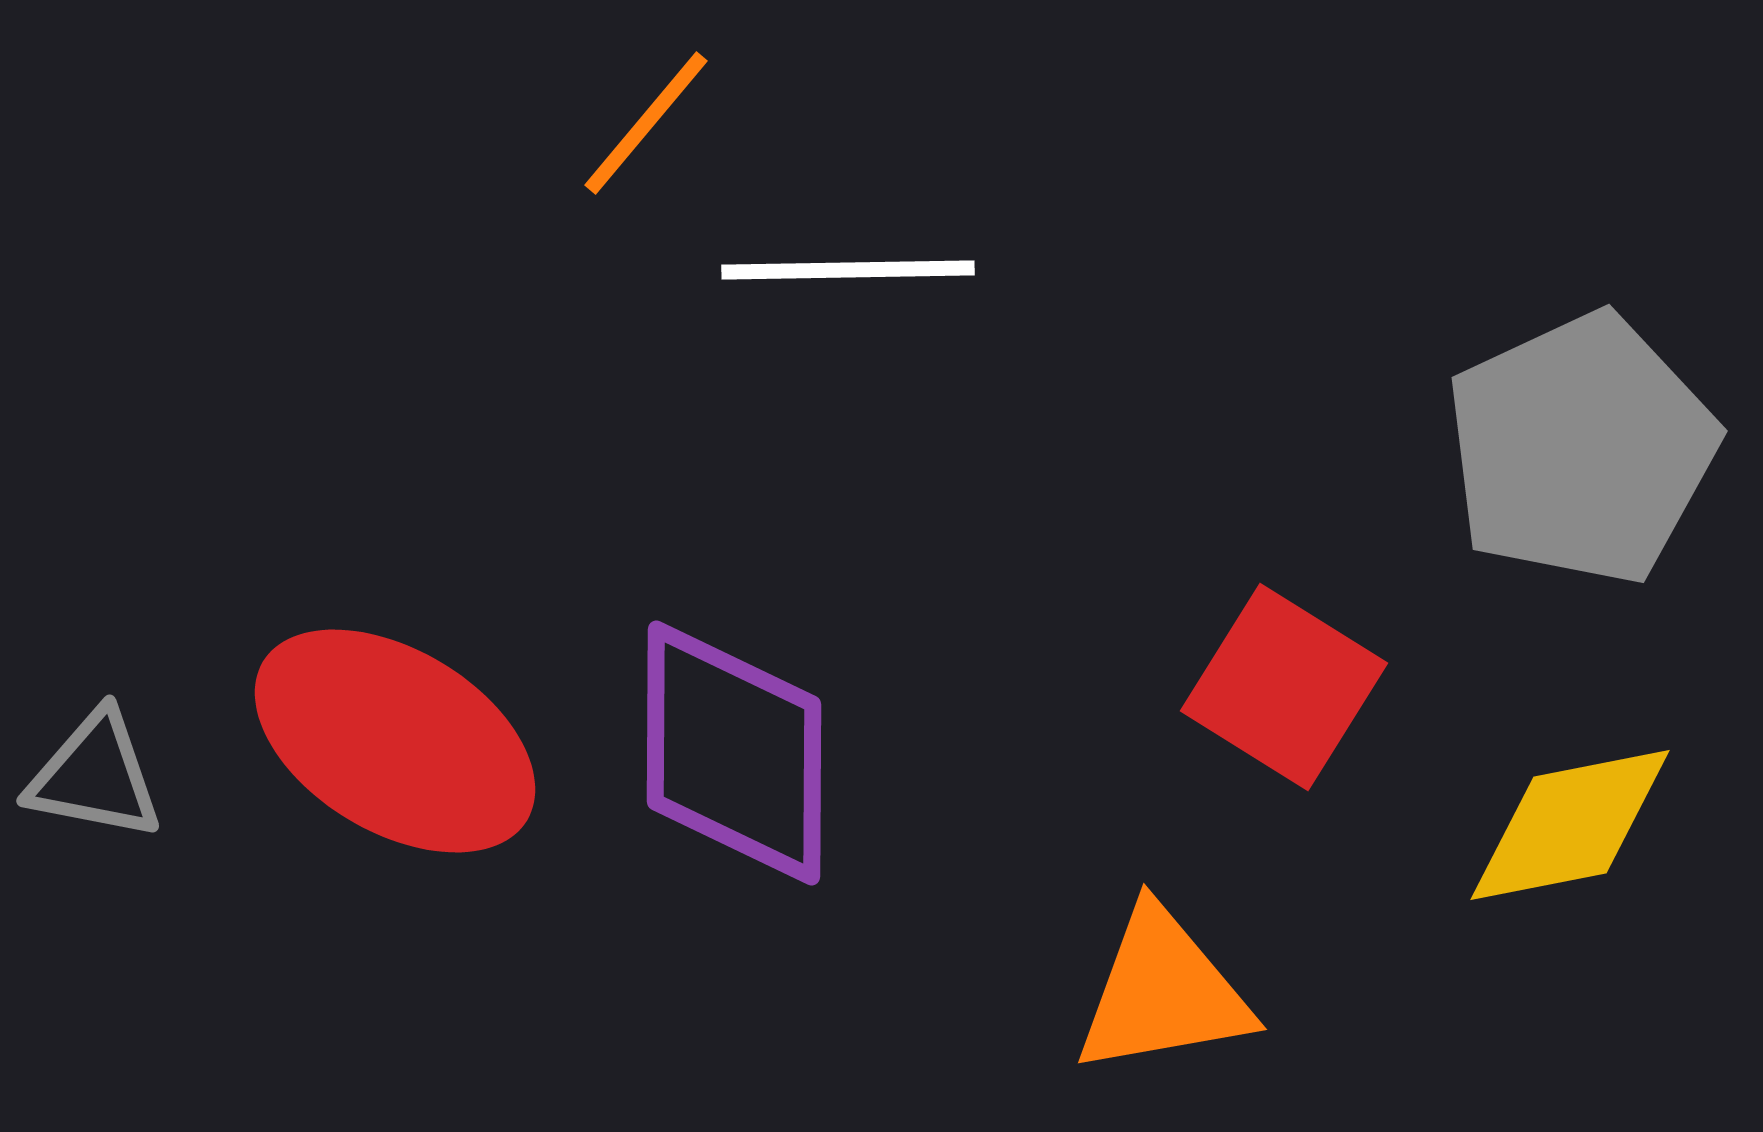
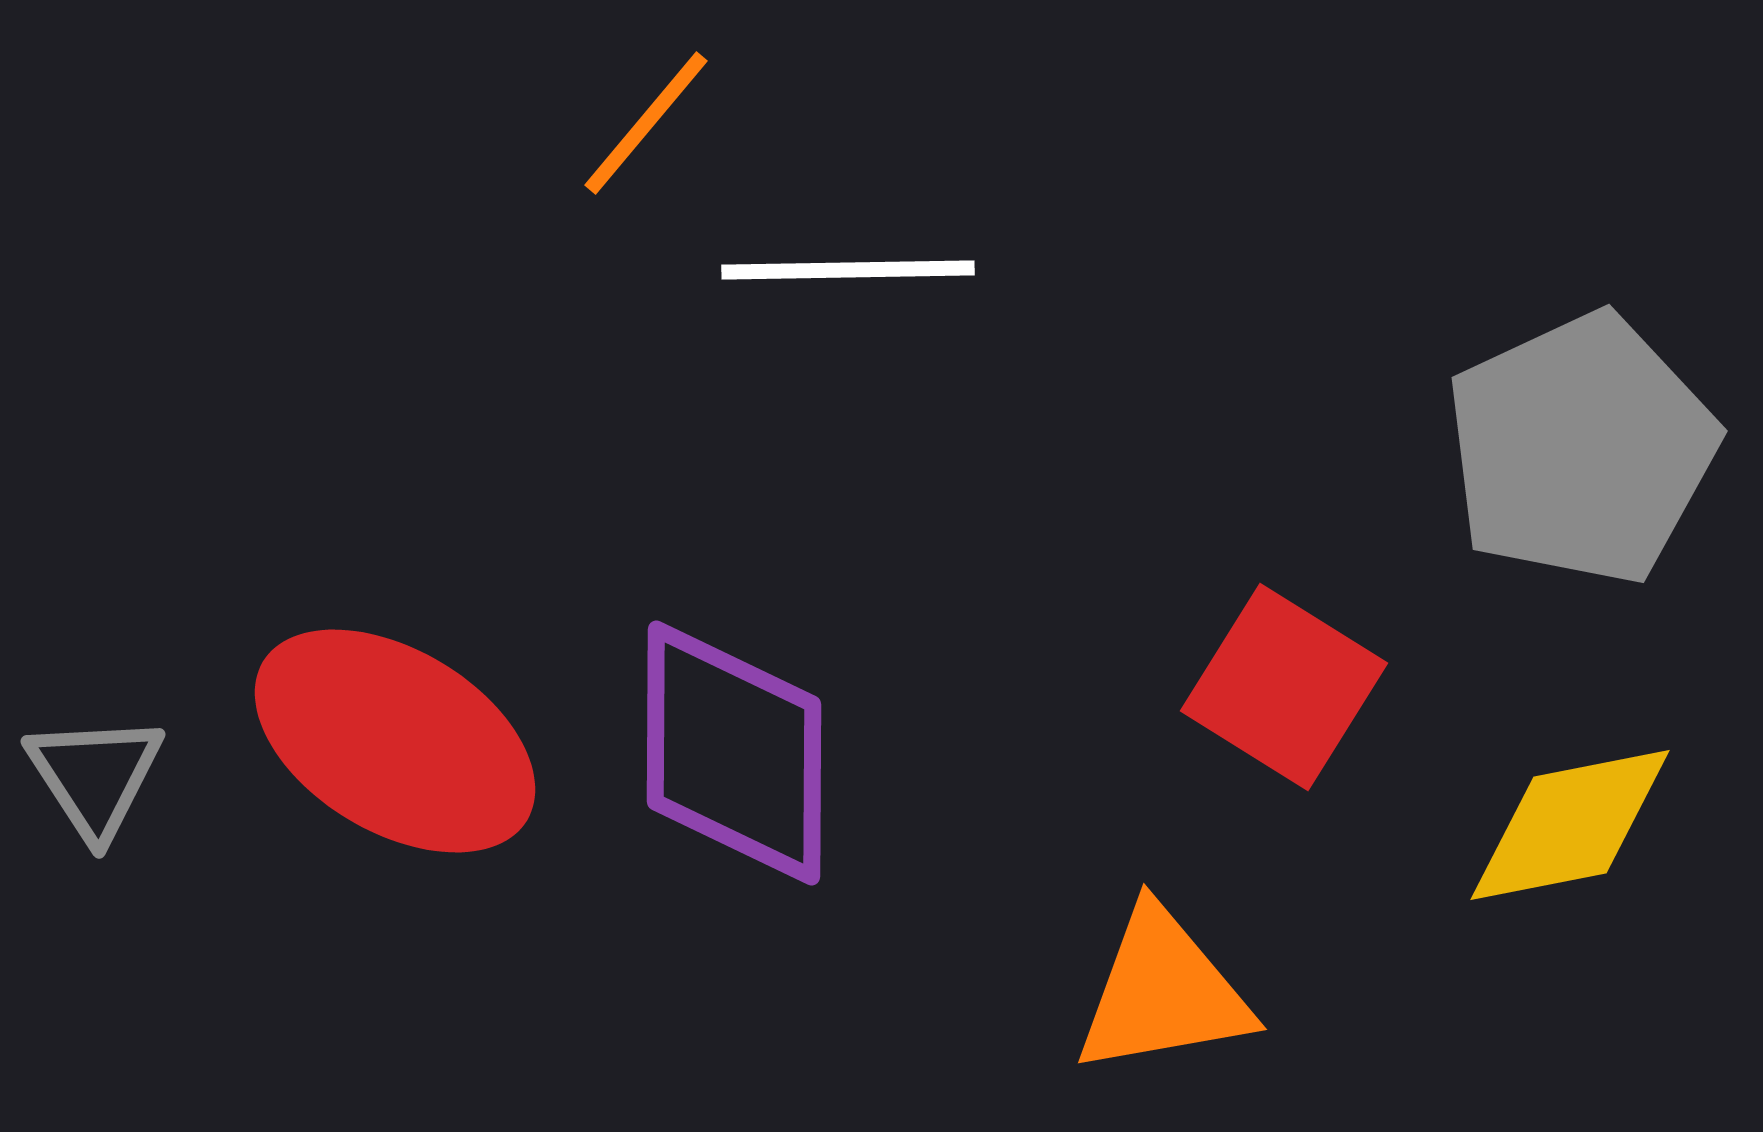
gray triangle: rotated 46 degrees clockwise
